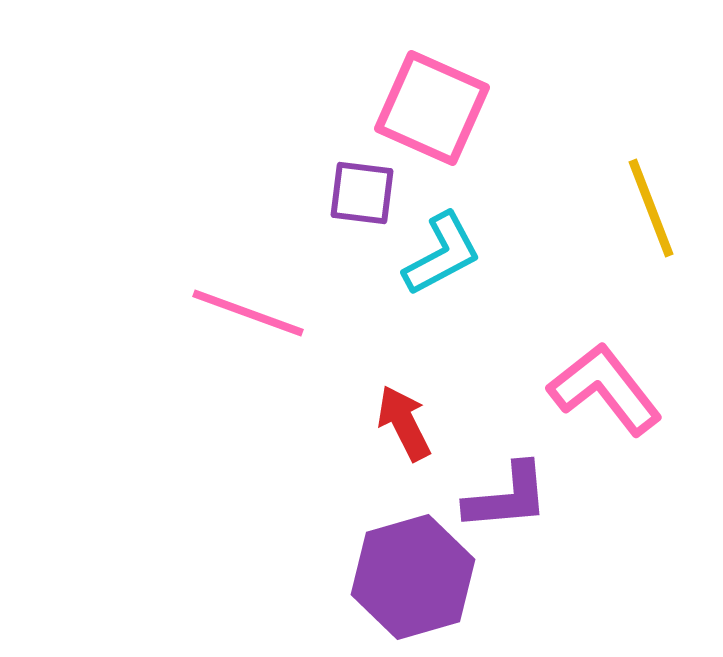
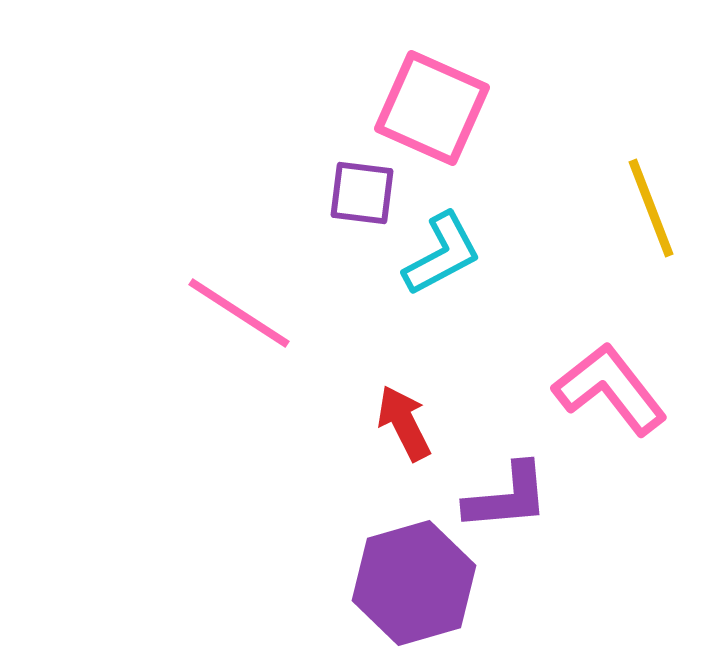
pink line: moved 9 px left; rotated 13 degrees clockwise
pink L-shape: moved 5 px right
purple hexagon: moved 1 px right, 6 px down
